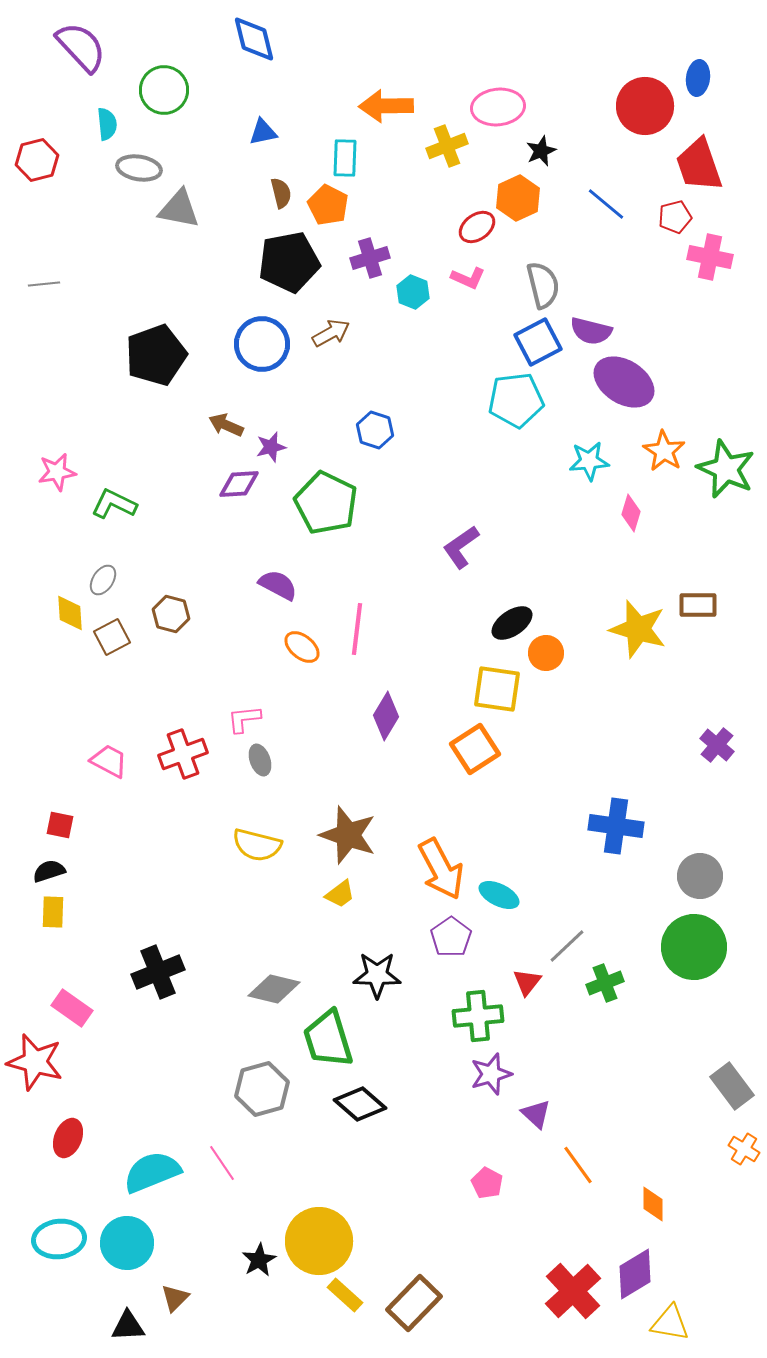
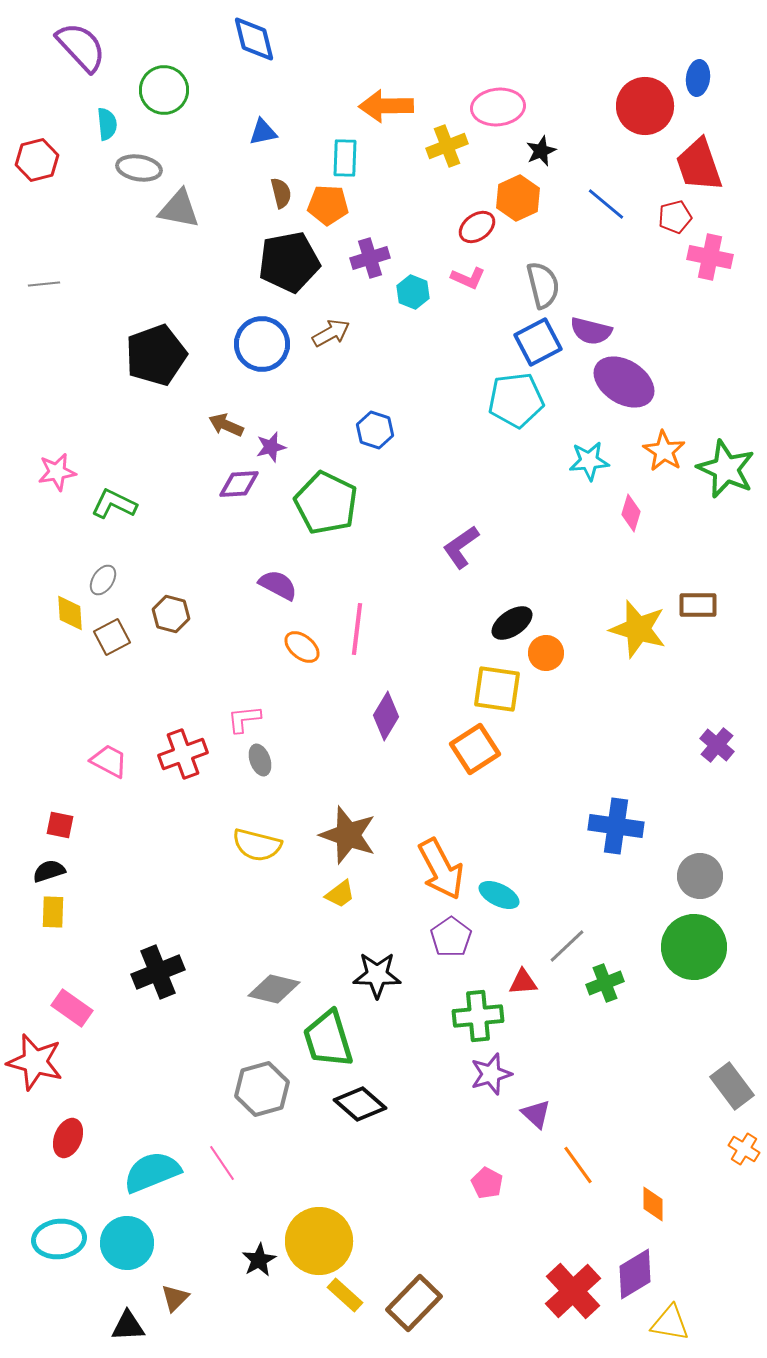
orange pentagon at (328, 205): rotated 24 degrees counterclockwise
red triangle at (527, 982): moved 4 px left; rotated 48 degrees clockwise
